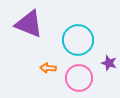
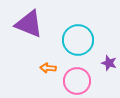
pink circle: moved 2 px left, 3 px down
